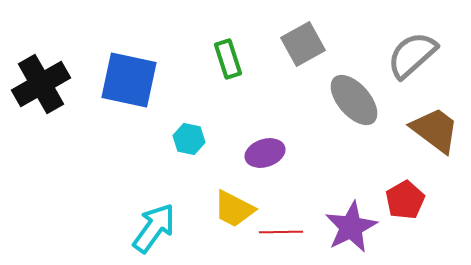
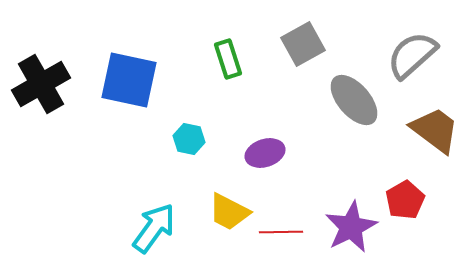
yellow trapezoid: moved 5 px left, 3 px down
